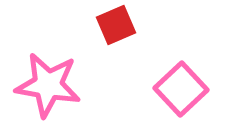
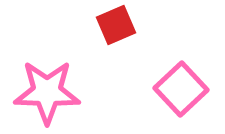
pink star: moved 1 px left, 7 px down; rotated 8 degrees counterclockwise
